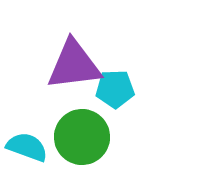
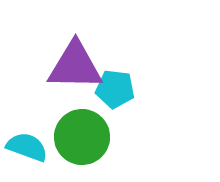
purple triangle: moved 1 px right, 1 px down; rotated 8 degrees clockwise
cyan pentagon: rotated 9 degrees clockwise
